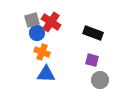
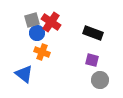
blue triangle: moved 22 px left; rotated 36 degrees clockwise
